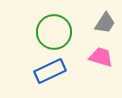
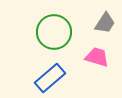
pink trapezoid: moved 4 px left
blue rectangle: moved 7 px down; rotated 16 degrees counterclockwise
